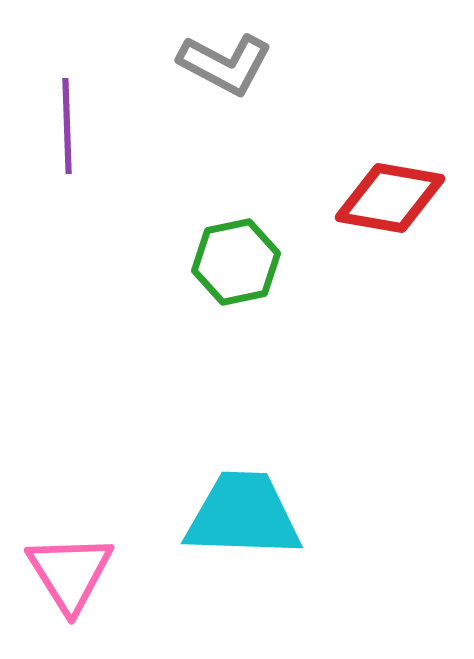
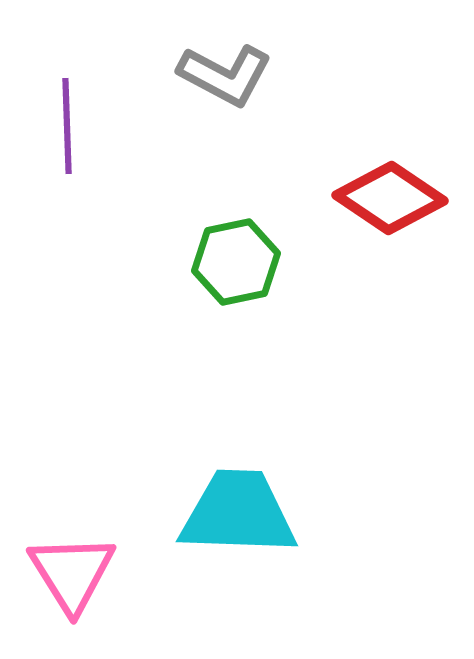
gray L-shape: moved 11 px down
red diamond: rotated 24 degrees clockwise
cyan trapezoid: moved 5 px left, 2 px up
pink triangle: moved 2 px right
